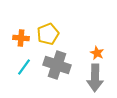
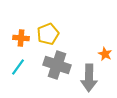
orange star: moved 8 px right, 1 px down
cyan line: moved 6 px left
gray arrow: moved 6 px left
